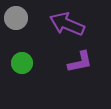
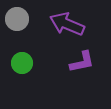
gray circle: moved 1 px right, 1 px down
purple L-shape: moved 2 px right
